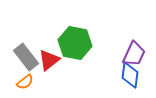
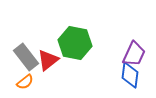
red triangle: moved 1 px left
